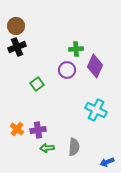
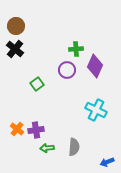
black cross: moved 2 px left, 2 px down; rotated 30 degrees counterclockwise
purple cross: moved 2 px left
